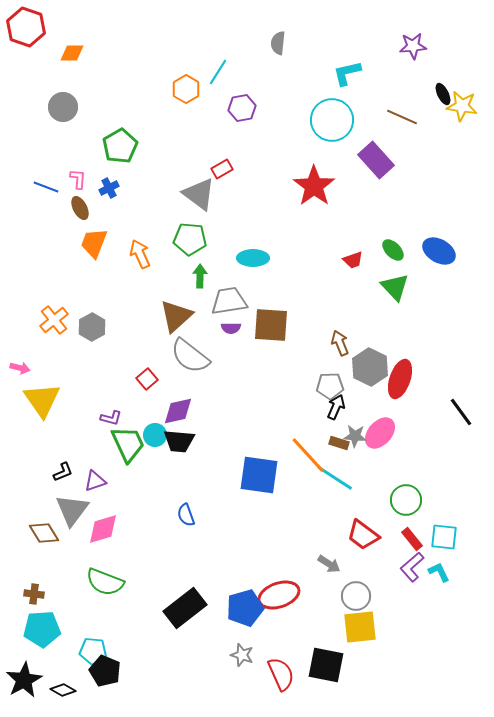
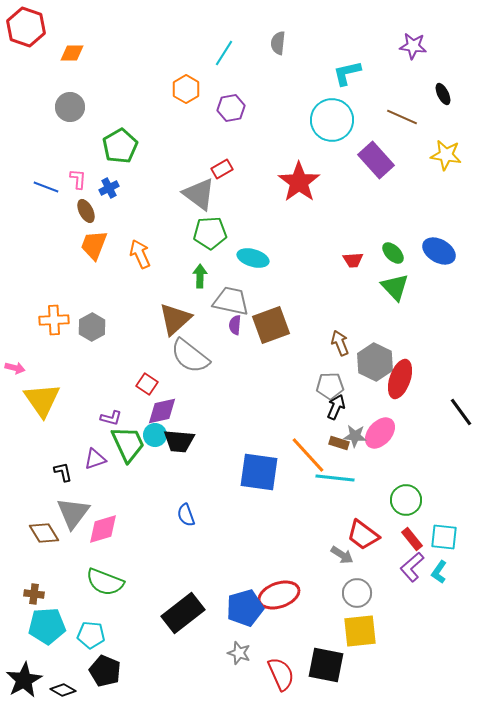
purple star at (413, 46): rotated 12 degrees clockwise
cyan line at (218, 72): moved 6 px right, 19 px up
yellow star at (462, 106): moved 16 px left, 49 px down
gray circle at (63, 107): moved 7 px right
purple hexagon at (242, 108): moved 11 px left
red star at (314, 186): moved 15 px left, 4 px up
brown ellipse at (80, 208): moved 6 px right, 3 px down
green pentagon at (190, 239): moved 20 px right, 6 px up; rotated 8 degrees counterclockwise
orange trapezoid at (94, 243): moved 2 px down
green ellipse at (393, 250): moved 3 px down
cyan ellipse at (253, 258): rotated 16 degrees clockwise
red trapezoid at (353, 260): rotated 15 degrees clockwise
gray trapezoid at (229, 301): moved 2 px right; rotated 21 degrees clockwise
brown triangle at (176, 316): moved 1 px left, 3 px down
orange cross at (54, 320): rotated 36 degrees clockwise
brown square at (271, 325): rotated 24 degrees counterclockwise
purple semicircle at (231, 328): moved 4 px right, 3 px up; rotated 96 degrees clockwise
gray hexagon at (370, 367): moved 5 px right, 5 px up
pink arrow at (20, 368): moved 5 px left
red square at (147, 379): moved 5 px down; rotated 15 degrees counterclockwise
purple diamond at (178, 411): moved 16 px left
black L-shape at (63, 472): rotated 80 degrees counterclockwise
blue square at (259, 475): moved 3 px up
cyan line at (335, 478): rotated 27 degrees counterclockwise
purple triangle at (95, 481): moved 22 px up
gray triangle at (72, 510): moved 1 px right, 3 px down
gray arrow at (329, 564): moved 13 px right, 9 px up
cyan L-shape at (439, 572): rotated 120 degrees counterclockwise
gray circle at (356, 596): moved 1 px right, 3 px up
black rectangle at (185, 608): moved 2 px left, 5 px down
yellow square at (360, 627): moved 4 px down
cyan pentagon at (42, 629): moved 5 px right, 3 px up
cyan pentagon at (93, 651): moved 2 px left, 16 px up
gray star at (242, 655): moved 3 px left, 2 px up
